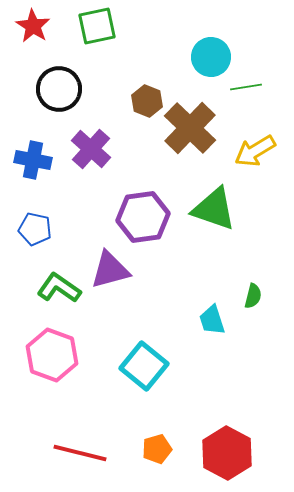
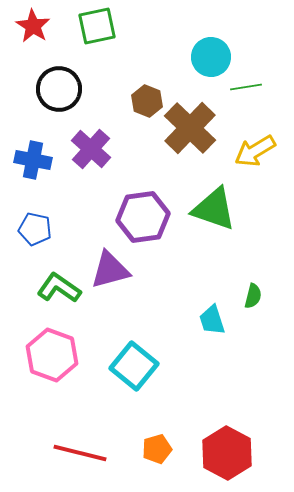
cyan square: moved 10 px left
